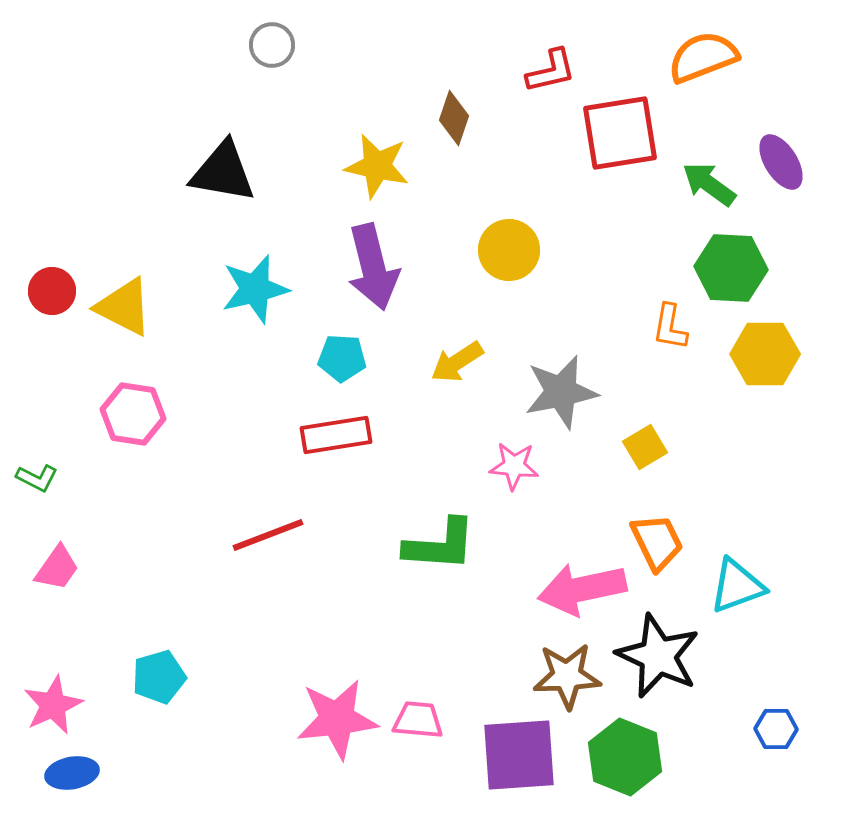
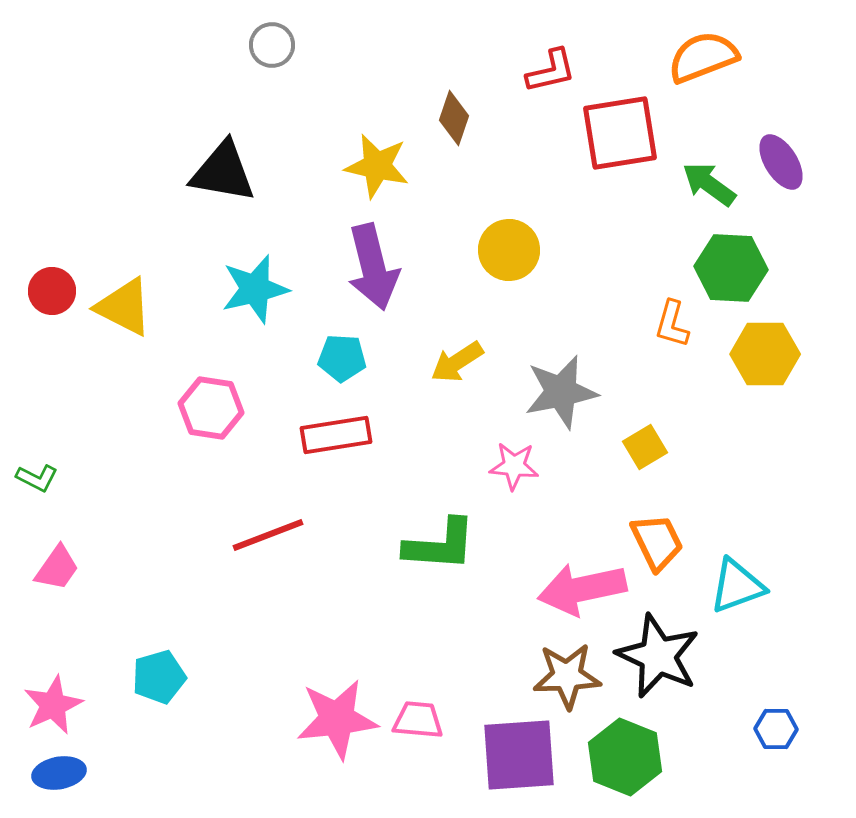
orange L-shape at (670, 327): moved 2 px right, 3 px up; rotated 6 degrees clockwise
pink hexagon at (133, 414): moved 78 px right, 6 px up
blue ellipse at (72, 773): moved 13 px left
